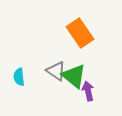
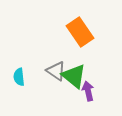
orange rectangle: moved 1 px up
